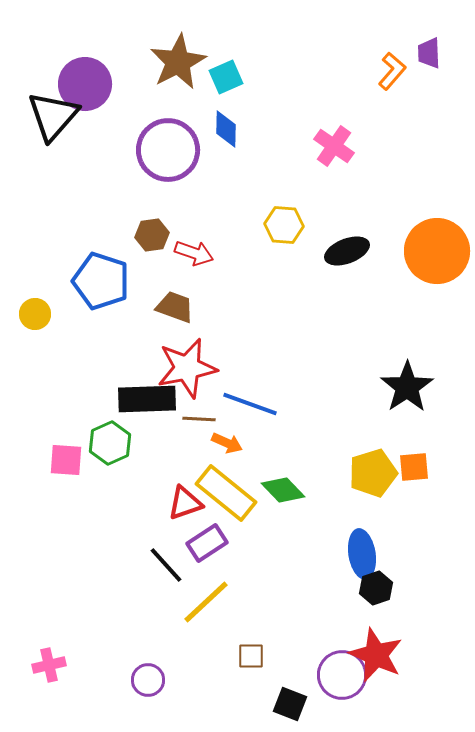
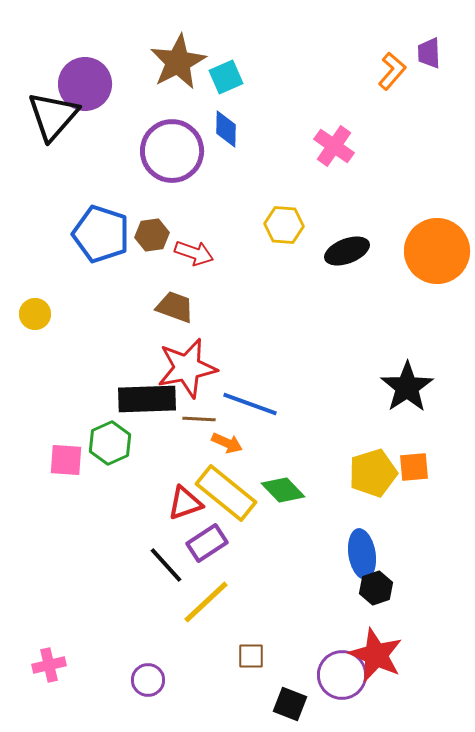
purple circle at (168, 150): moved 4 px right, 1 px down
blue pentagon at (101, 281): moved 47 px up
